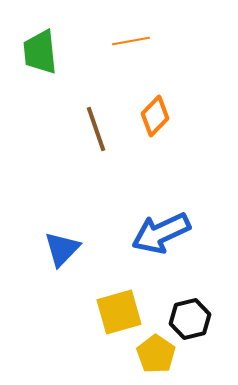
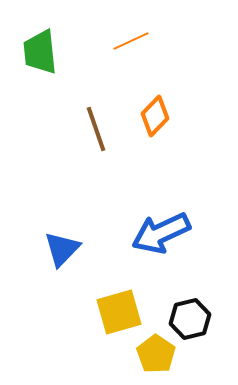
orange line: rotated 15 degrees counterclockwise
